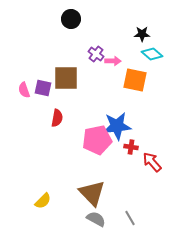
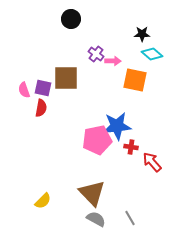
red semicircle: moved 16 px left, 10 px up
